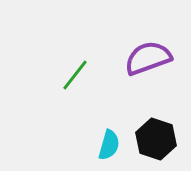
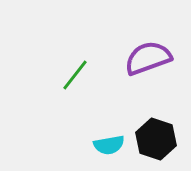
cyan semicircle: rotated 64 degrees clockwise
